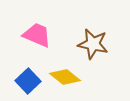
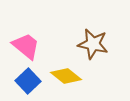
pink trapezoid: moved 11 px left, 11 px down; rotated 16 degrees clockwise
yellow diamond: moved 1 px right, 1 px up
